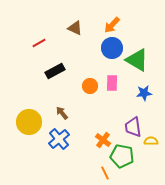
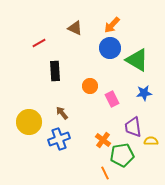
blue circle: moved 2 px left
black rectangle: rotated 66 degrees counterclockwise
pink rectangle: moved 16 px down; rotated 28 degrees counterclockwise
blue cross: rotated 20 degrees clockwise
green pentagon: moved 1 px up; rotated 20 degrees counterclockwise
